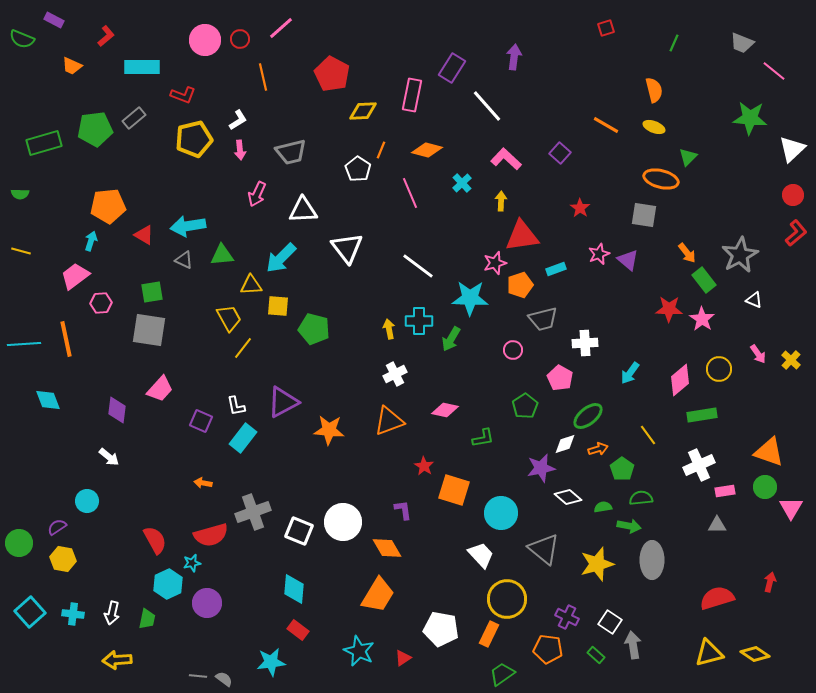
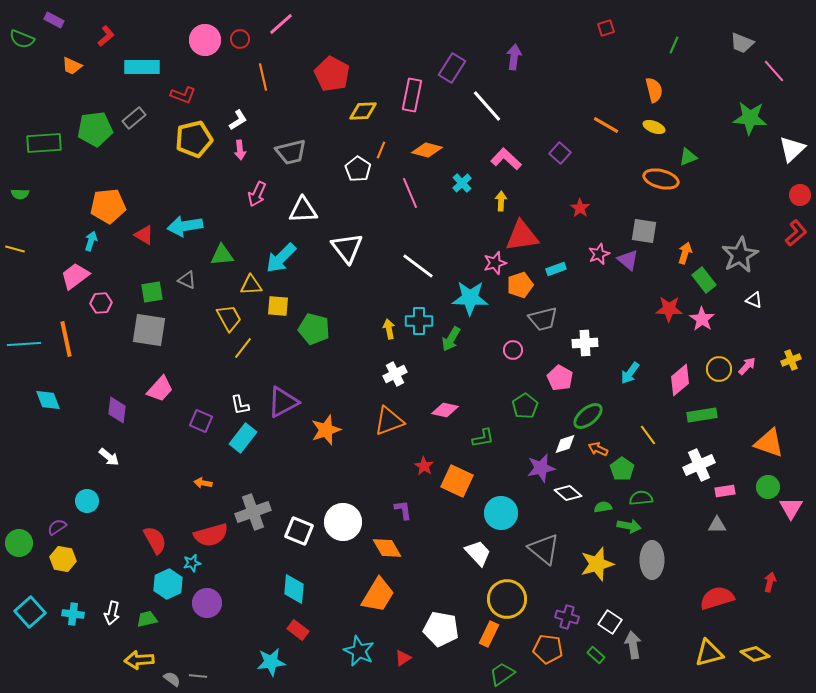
pink line at (281, 28): moved 4 px up
green line at (674, 43): moved 2 px down
pink line at (774, 71): rotated 10 degrees clockwise
green rectangle at (44, 143): rotated 12 degrees clockwise
green triangle at (688, 157): rotated 24 degrees clockwise
red circle at (793, 195): moved 7 px right
gray square at (644, 215): moved 16 px down
cyan arrow at (188, 226): moved 3 px left
yellow line at (21, 251): moved 6 px left, 2 px up
orange arrow at (687, 253): moved 2 px left; rotated 125 degrees counterclockwise
gray triangle at (184, 260): moved 3 px right, 20 px down
pink arrow at (758, 354): moved 11 px left, 12 px down; rotated 102 degrees counterclockwise
yellow cross at (791, 360): rotated 24 degrees clockwise
white L-shape at (236, 406): moved 4 px right, 1 px up
orange star at (329, 430): moved 3 px left; rotated 24 degrees counterclockwise
orange arrow at (598, 449): rotated 138 degrees counterclockwise
orange triangle at (769, 452): moved 9 px up
green circle at (765, 487): moved 3 px right
orange square at (454, 490): moved 3 px right, 9 px up; rotated 8 degrees clockwise
white diamond at (568, 497): moved 4 px up
white trapezoid at (481, 555): moved 3 px left, 2 px up
purple cross at (567, 617): rotated 10 degrees counterclockwise
green trapezoid at (147, 619): rotated 115 degrees counterclockwise
yellow arrow at (117, 660): moved 22 px right
gray semicircle at (224, 679): moved 52 px left
